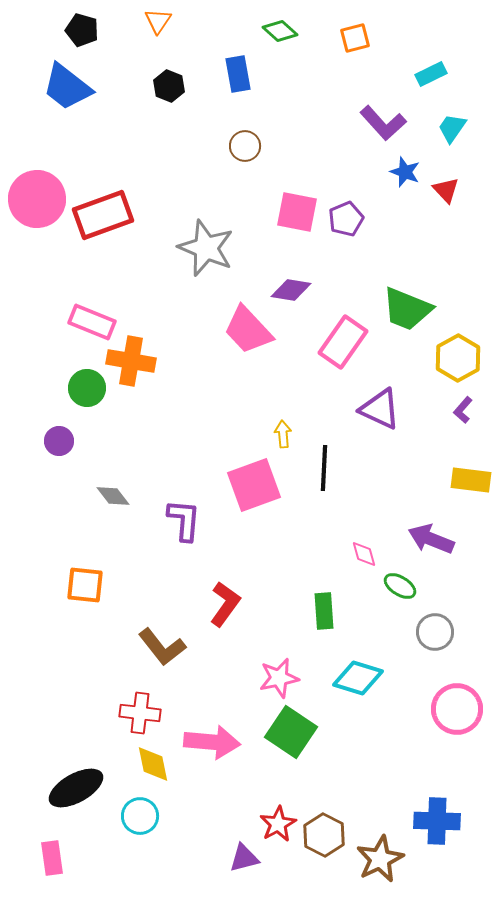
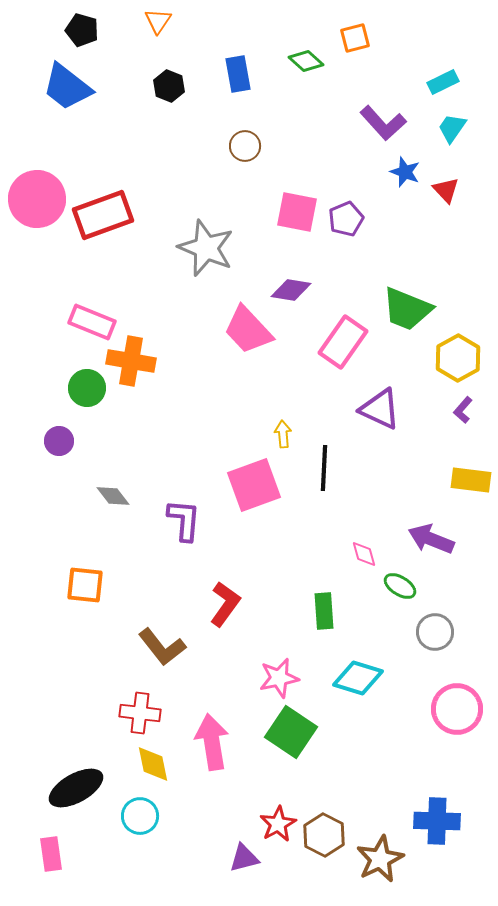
green diamond at (280, 31): moved 26 px right, 30 px down
cyan rectangle at (431, 74): moved 12 px right, 8 px down
pink arrow at (212, 742): rotated 104 degrees counterclockwise
pink rectangle at (52, 858): moved 1 px left, 4 px up
